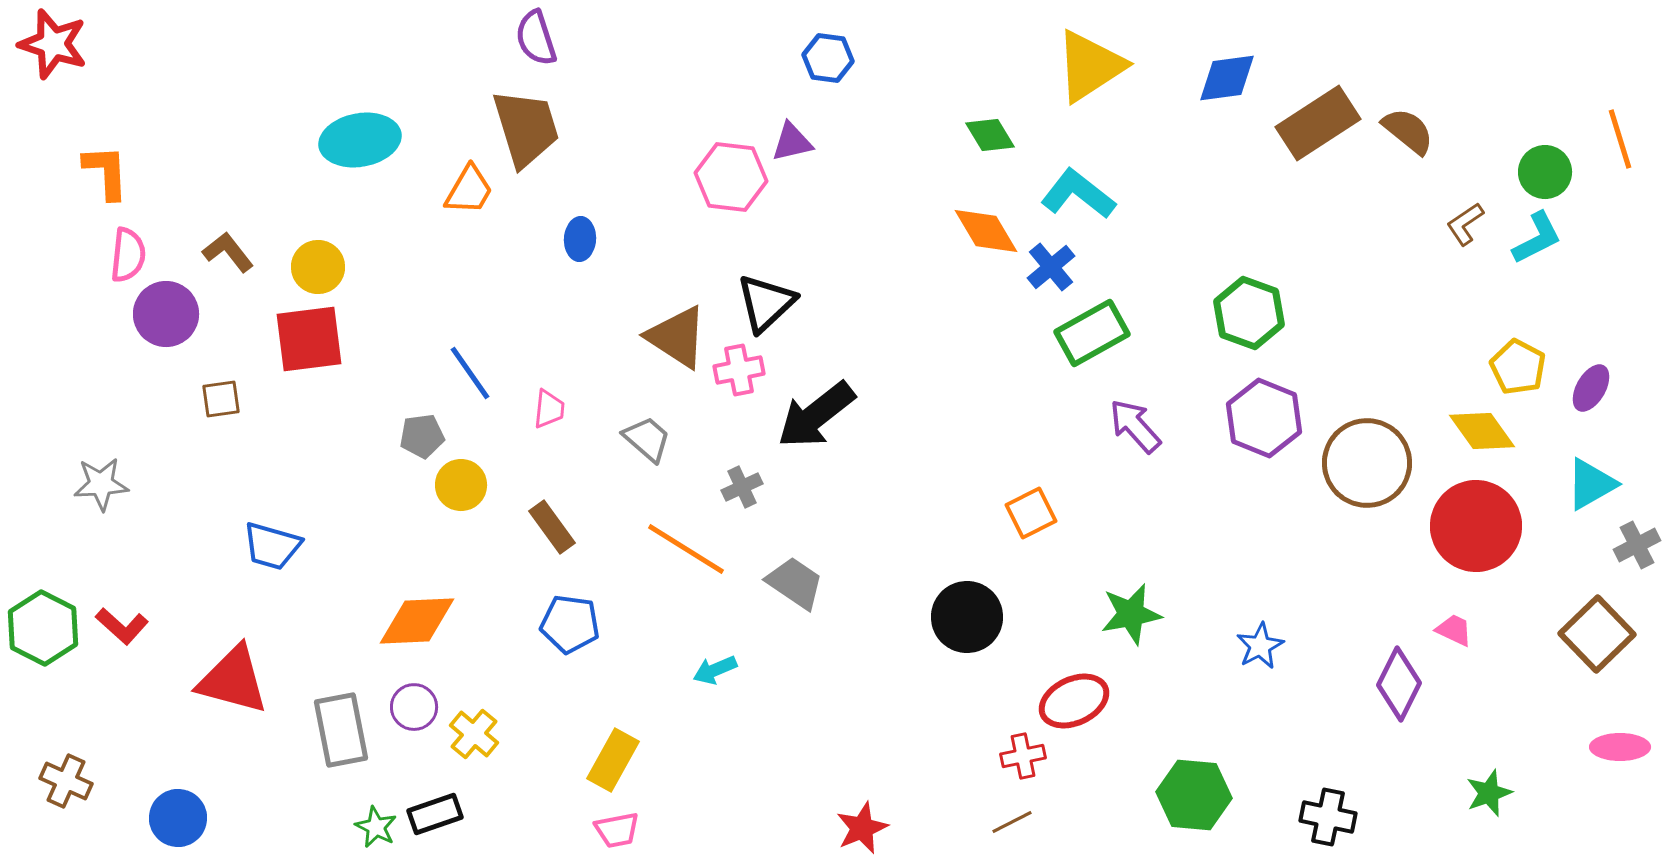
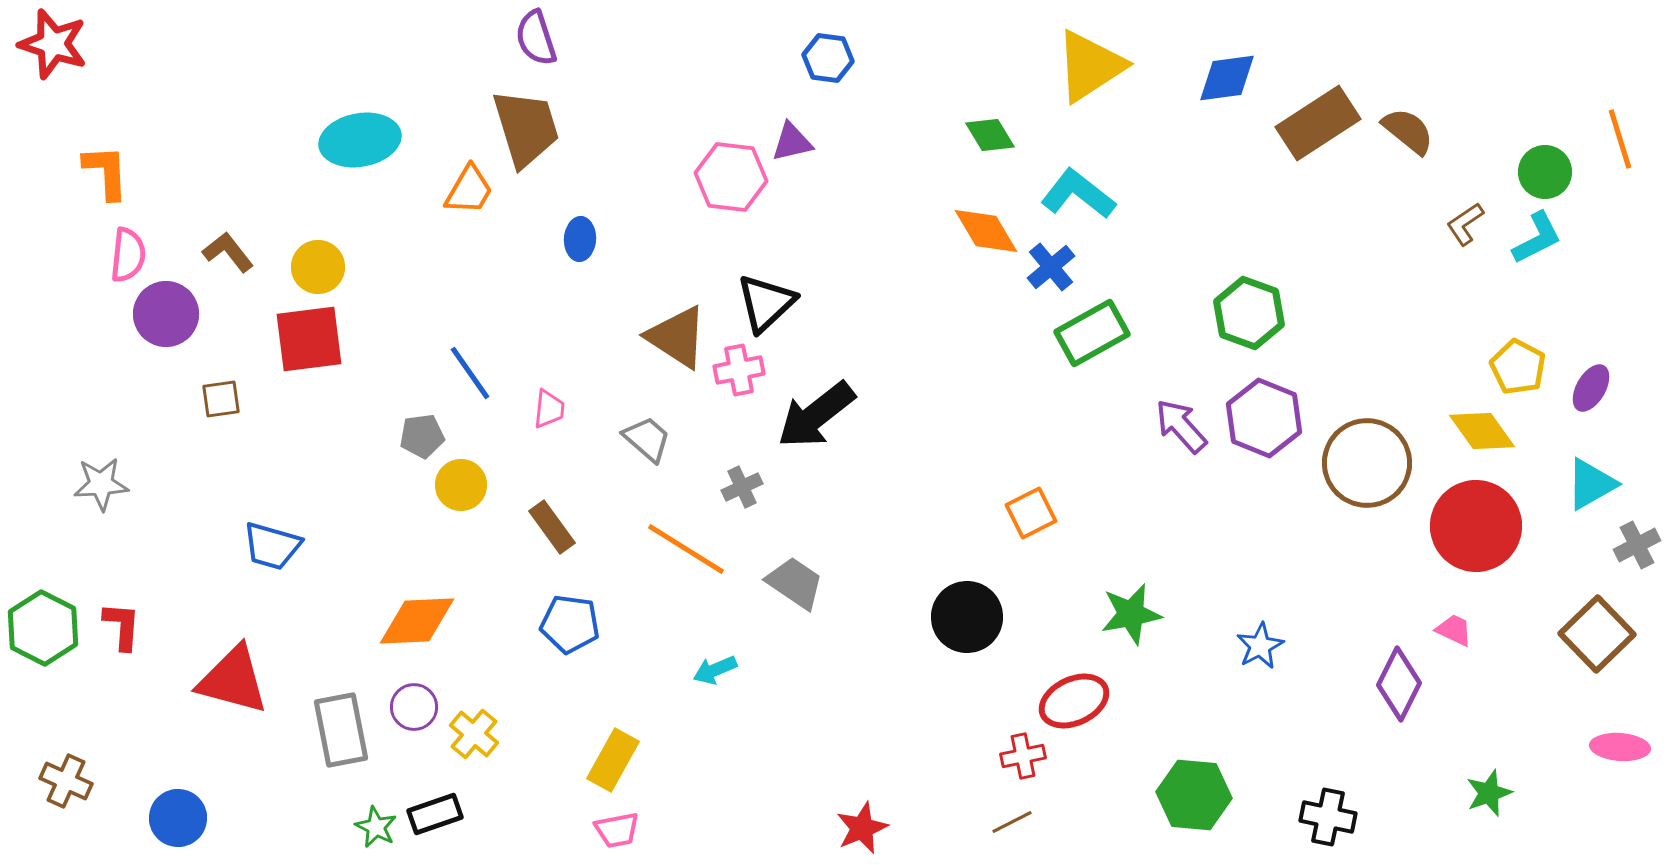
purple arrow at (1135, 426): moved 46 px right
red L-shape at (122, 626): rotated 128 degrees counterclockwise
pink ellipse at (1620, 747): rotated 4 degrees clockwise
